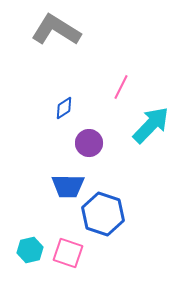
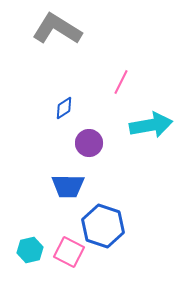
gray L-shape: moved 1 px right, 1 px up
pink line: moved 5 px up
cyan arrow: rotated 36 degrees clockwise
blue hexagon: moved 12 px down
pink square: moved 1 px right, 1 px up; rotated 8 degrees clockwise
